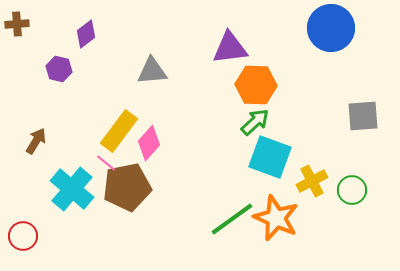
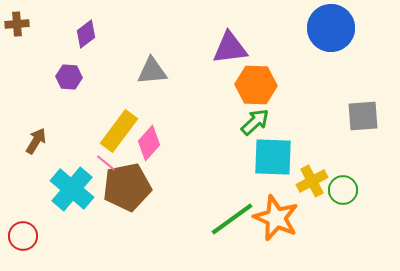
purple hexagon: moved 10 px right, 8 px down; rotated 10 degrees counterclockwise
cyan square: moved 3 px right; rotated 18 degrees counterclockwise
green circle: moved 9 px left
